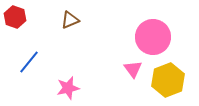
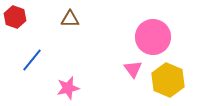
brown triangle: moved 1 px up; rotated 24 degrees clockwise
blue line: moved 3 px right, 2 px up
yellow hexagon: rotated 16 degrees counterclockwise
